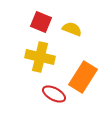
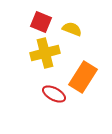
yellow cross: moved 5 px right, 4 px up; rotated 28 degrees counterclockwise
